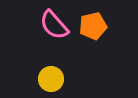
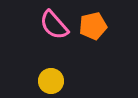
yellow circle: moved 2 px down
